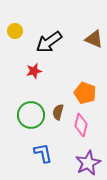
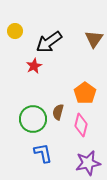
brown triangle: rotated 42 degrees clockwise
red star: moved 5 px up; rotated 14 degrees counterclockwise
orange pentagon: rotated 15 degrees clockwise
green circle: moved 2 px right, 4 px down
purple star: rotated 15 degrees clockwise
